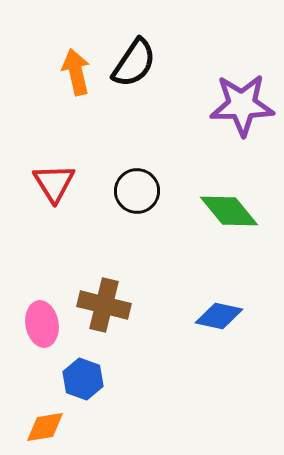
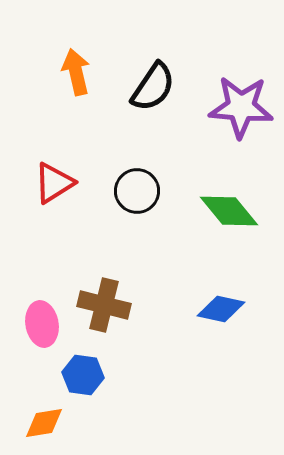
black semicircle: moved 19 px right, 24 px down
purple star: moved 1 px left, 2 px down; rotated 6 degrees clockwise
red triangle: rotated 30 degrees clockwise
blue diamond: moved 2 px right, 7 px up
blue hexagon: moved 4 px up; rotated 12 degrees counterclockwise
orange diamond: moved 1 px left, 4 px up
